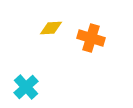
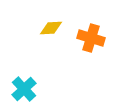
cyan cross: moved 2 px left, 2 px down
